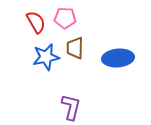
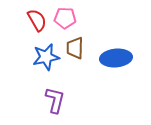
red semicircle: moved 1 px right, 2 px up
blue ellipse: moved 2 px left
purple L-shape: moved 16 px left, 7 px up
